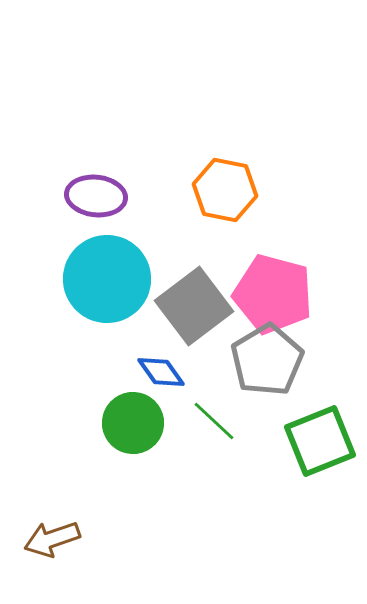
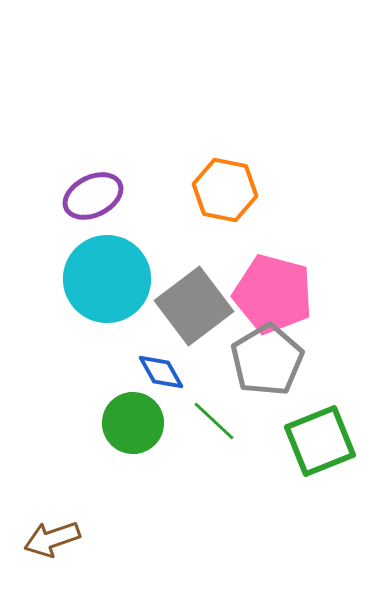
purple ellipse: moved 3 px left; rotated 32 degrees counterclockwise
blue diamond: rotated 6 degrees clockwise
